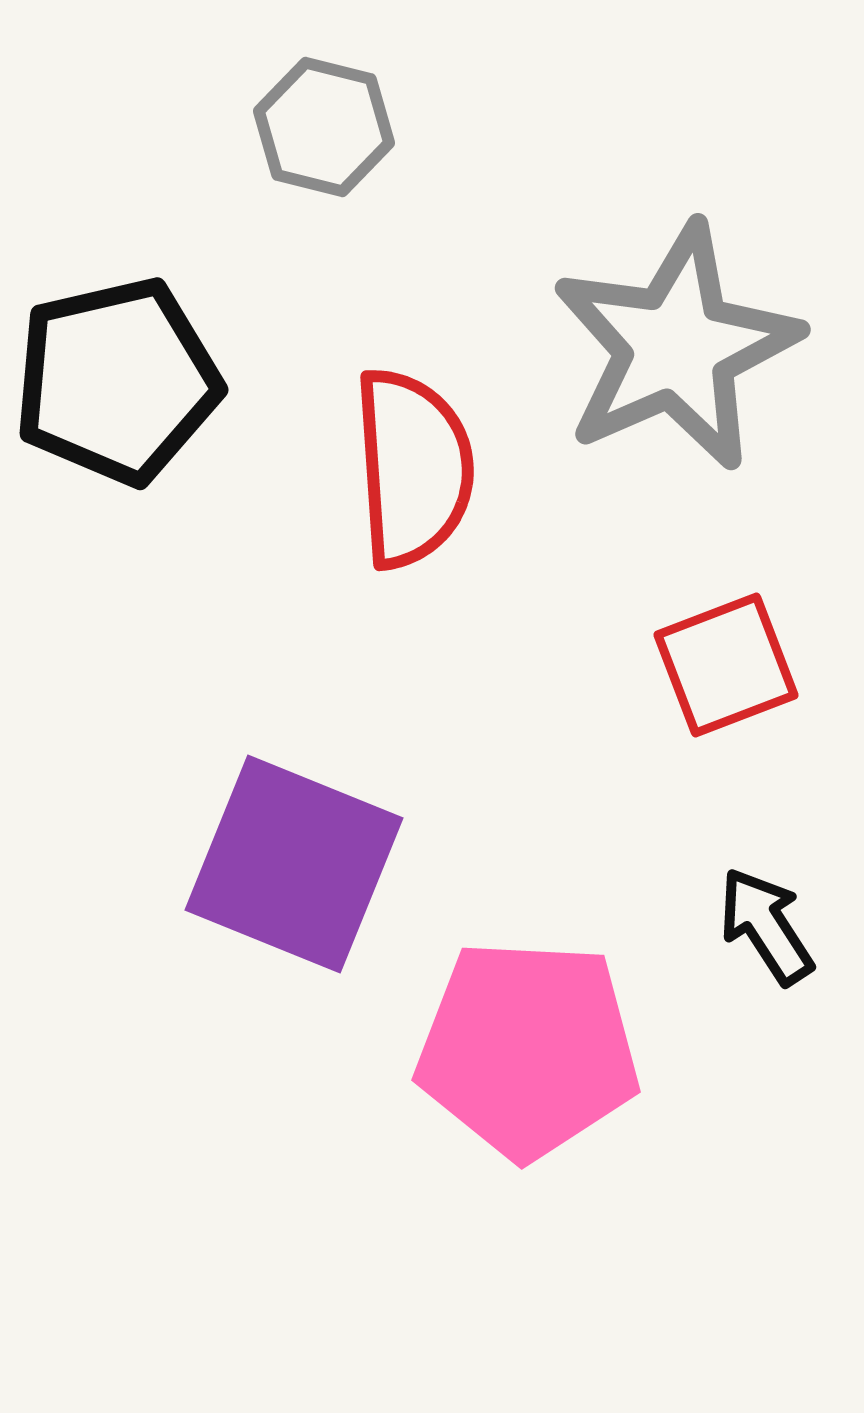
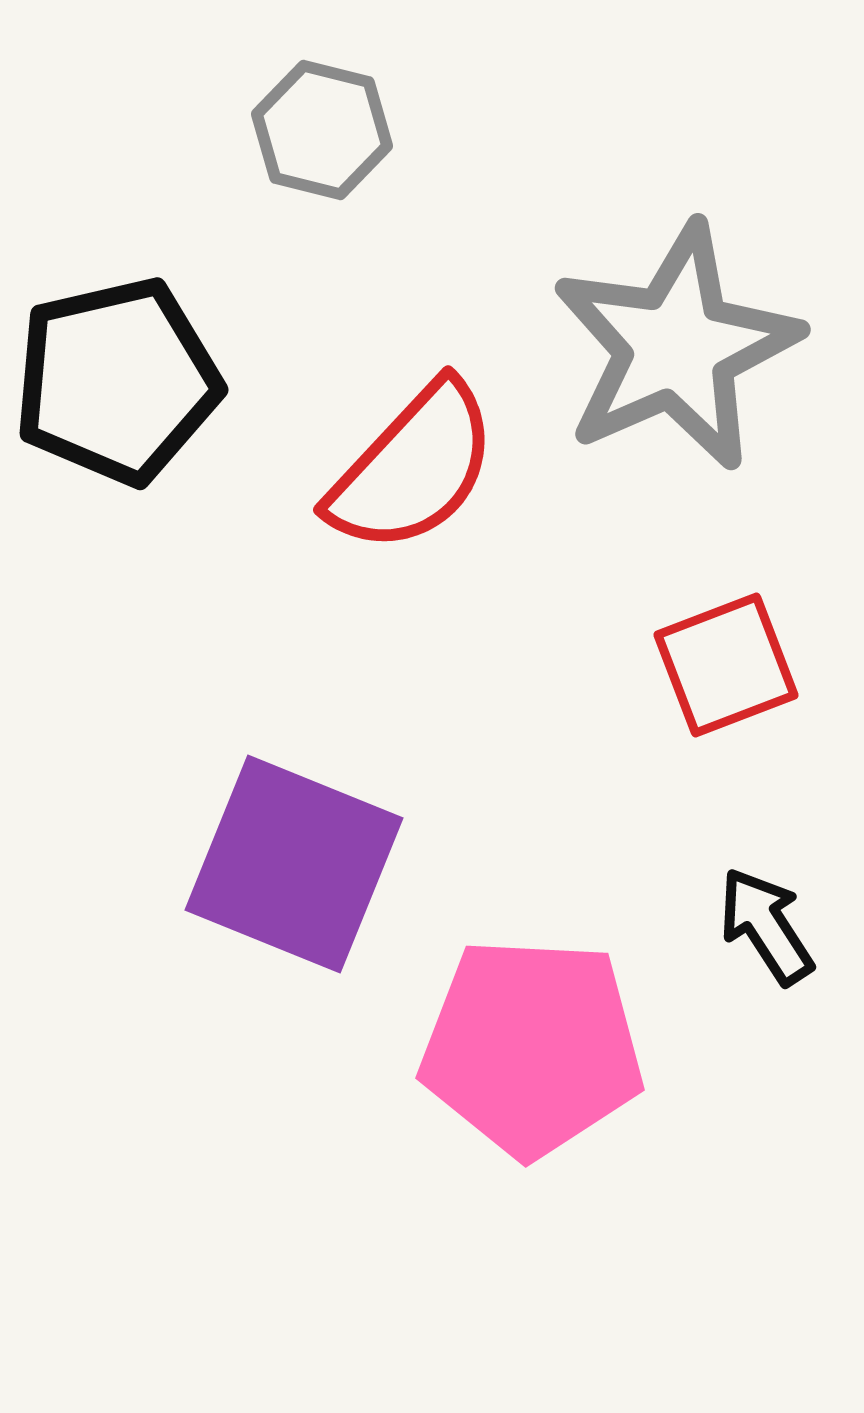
gray hexagon: moved 2 px left, 3 px down
red semicircle: rotated 47 degrees clockwise
pink pentagon: moved 4 px right, 2 px up
